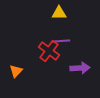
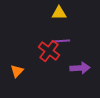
orange triangle: moved 1 px right
